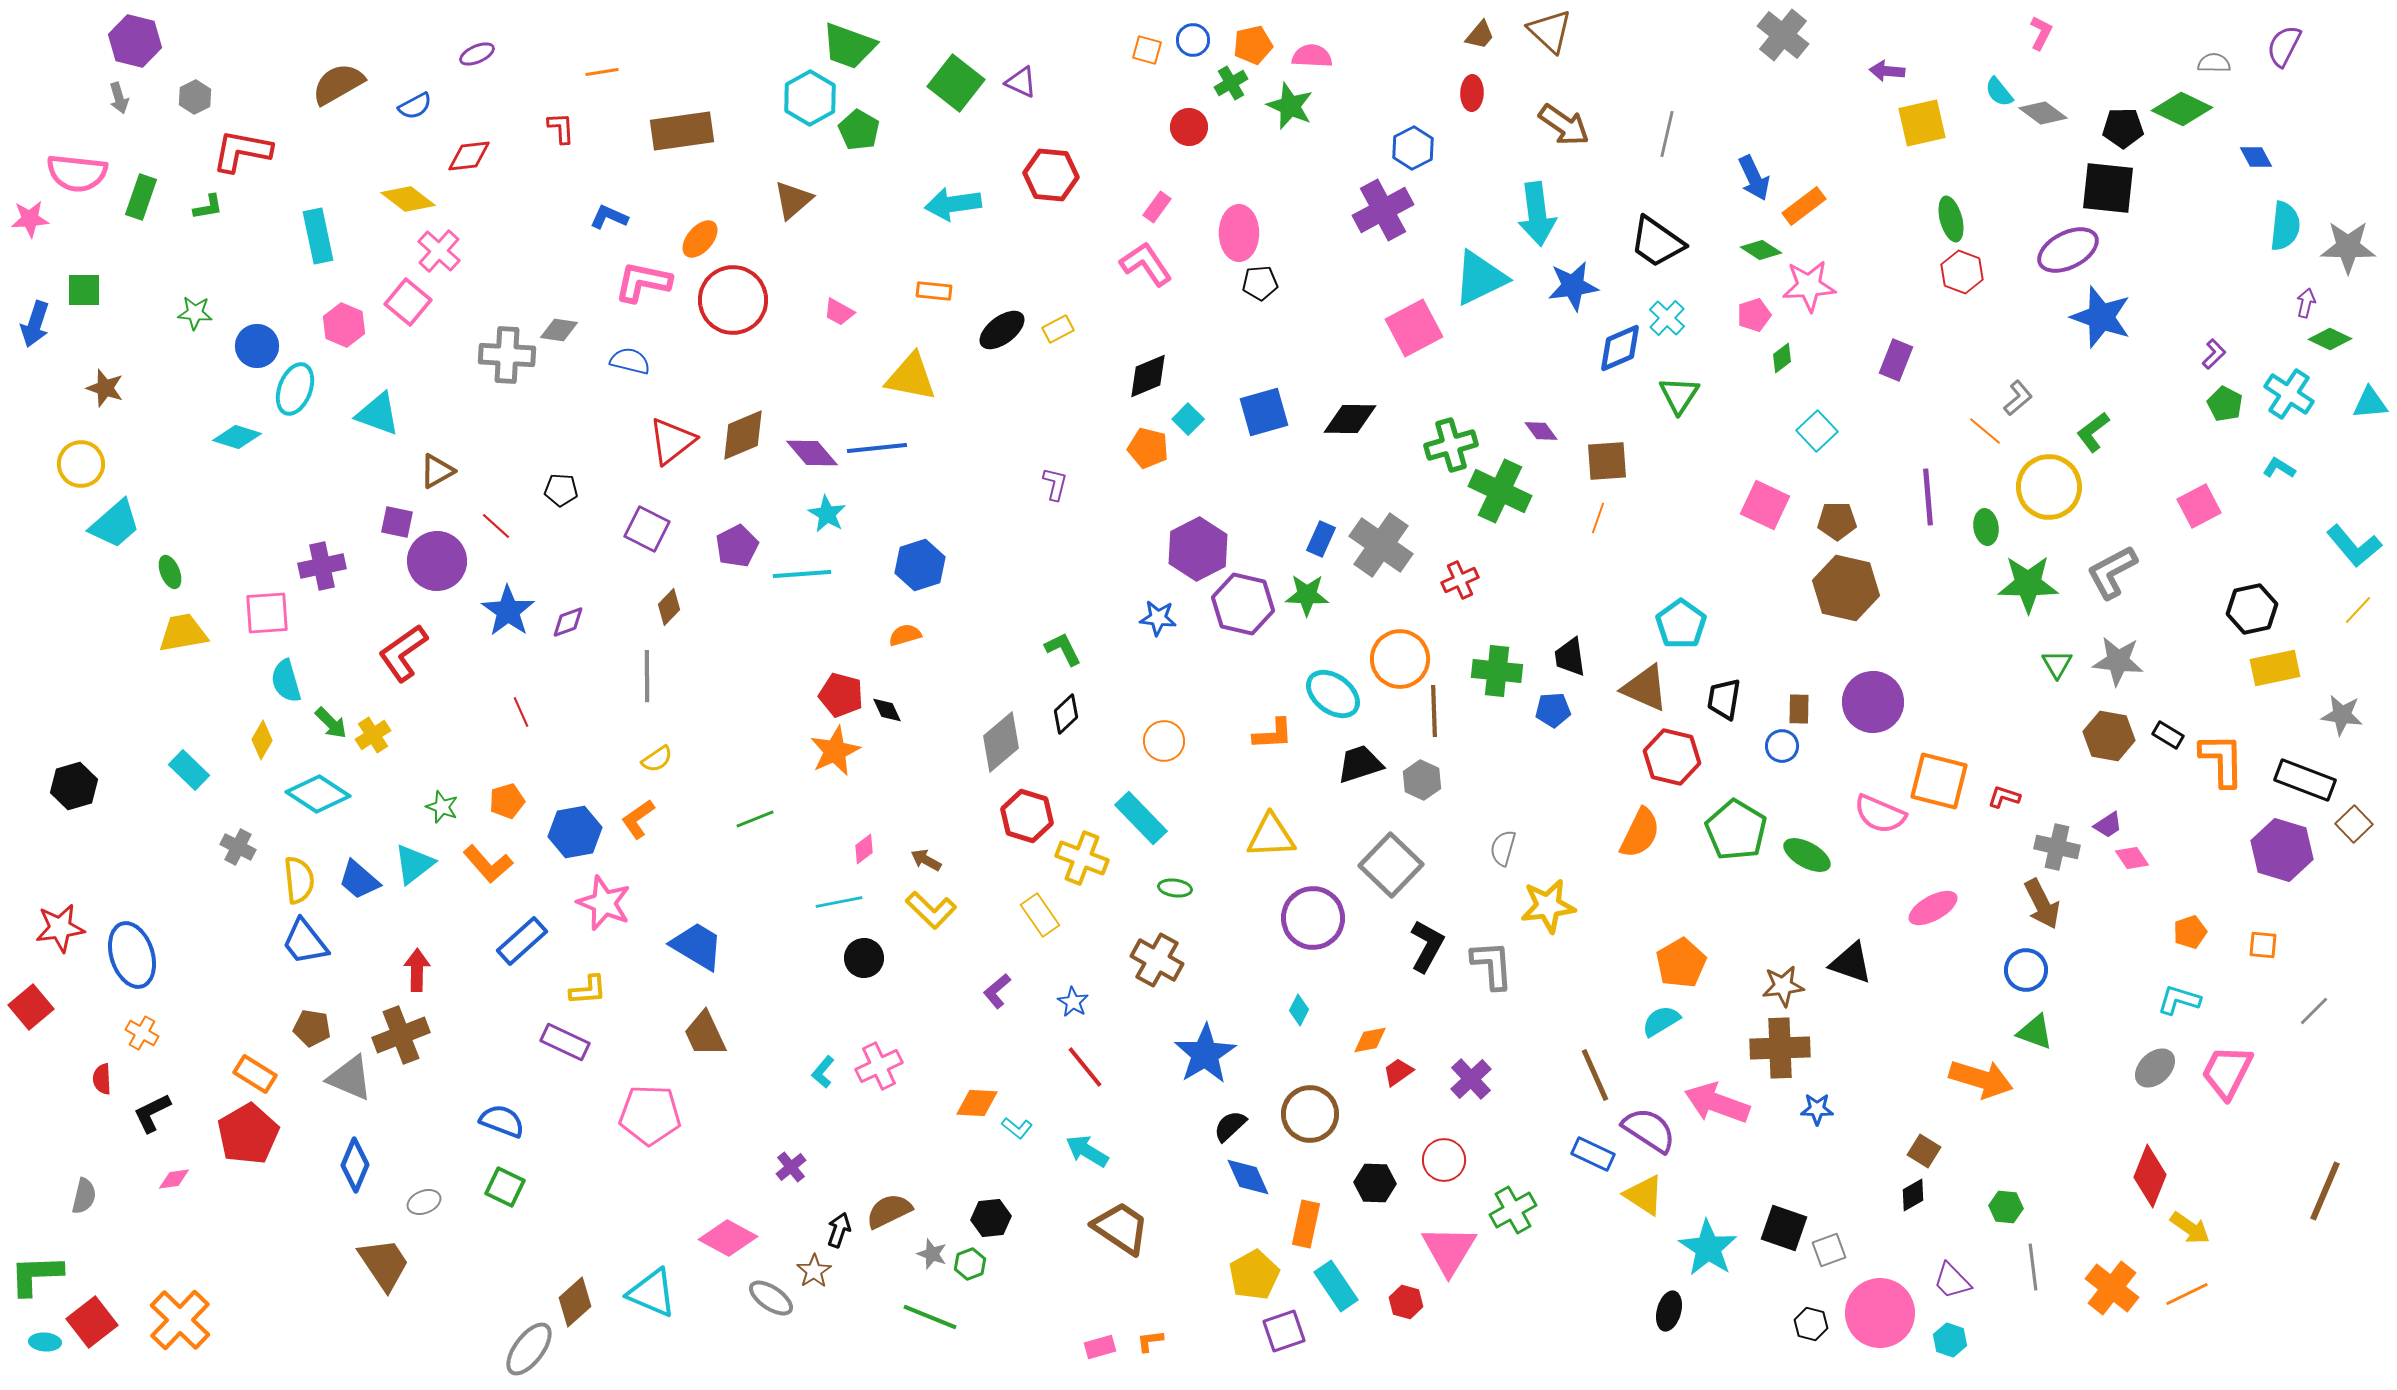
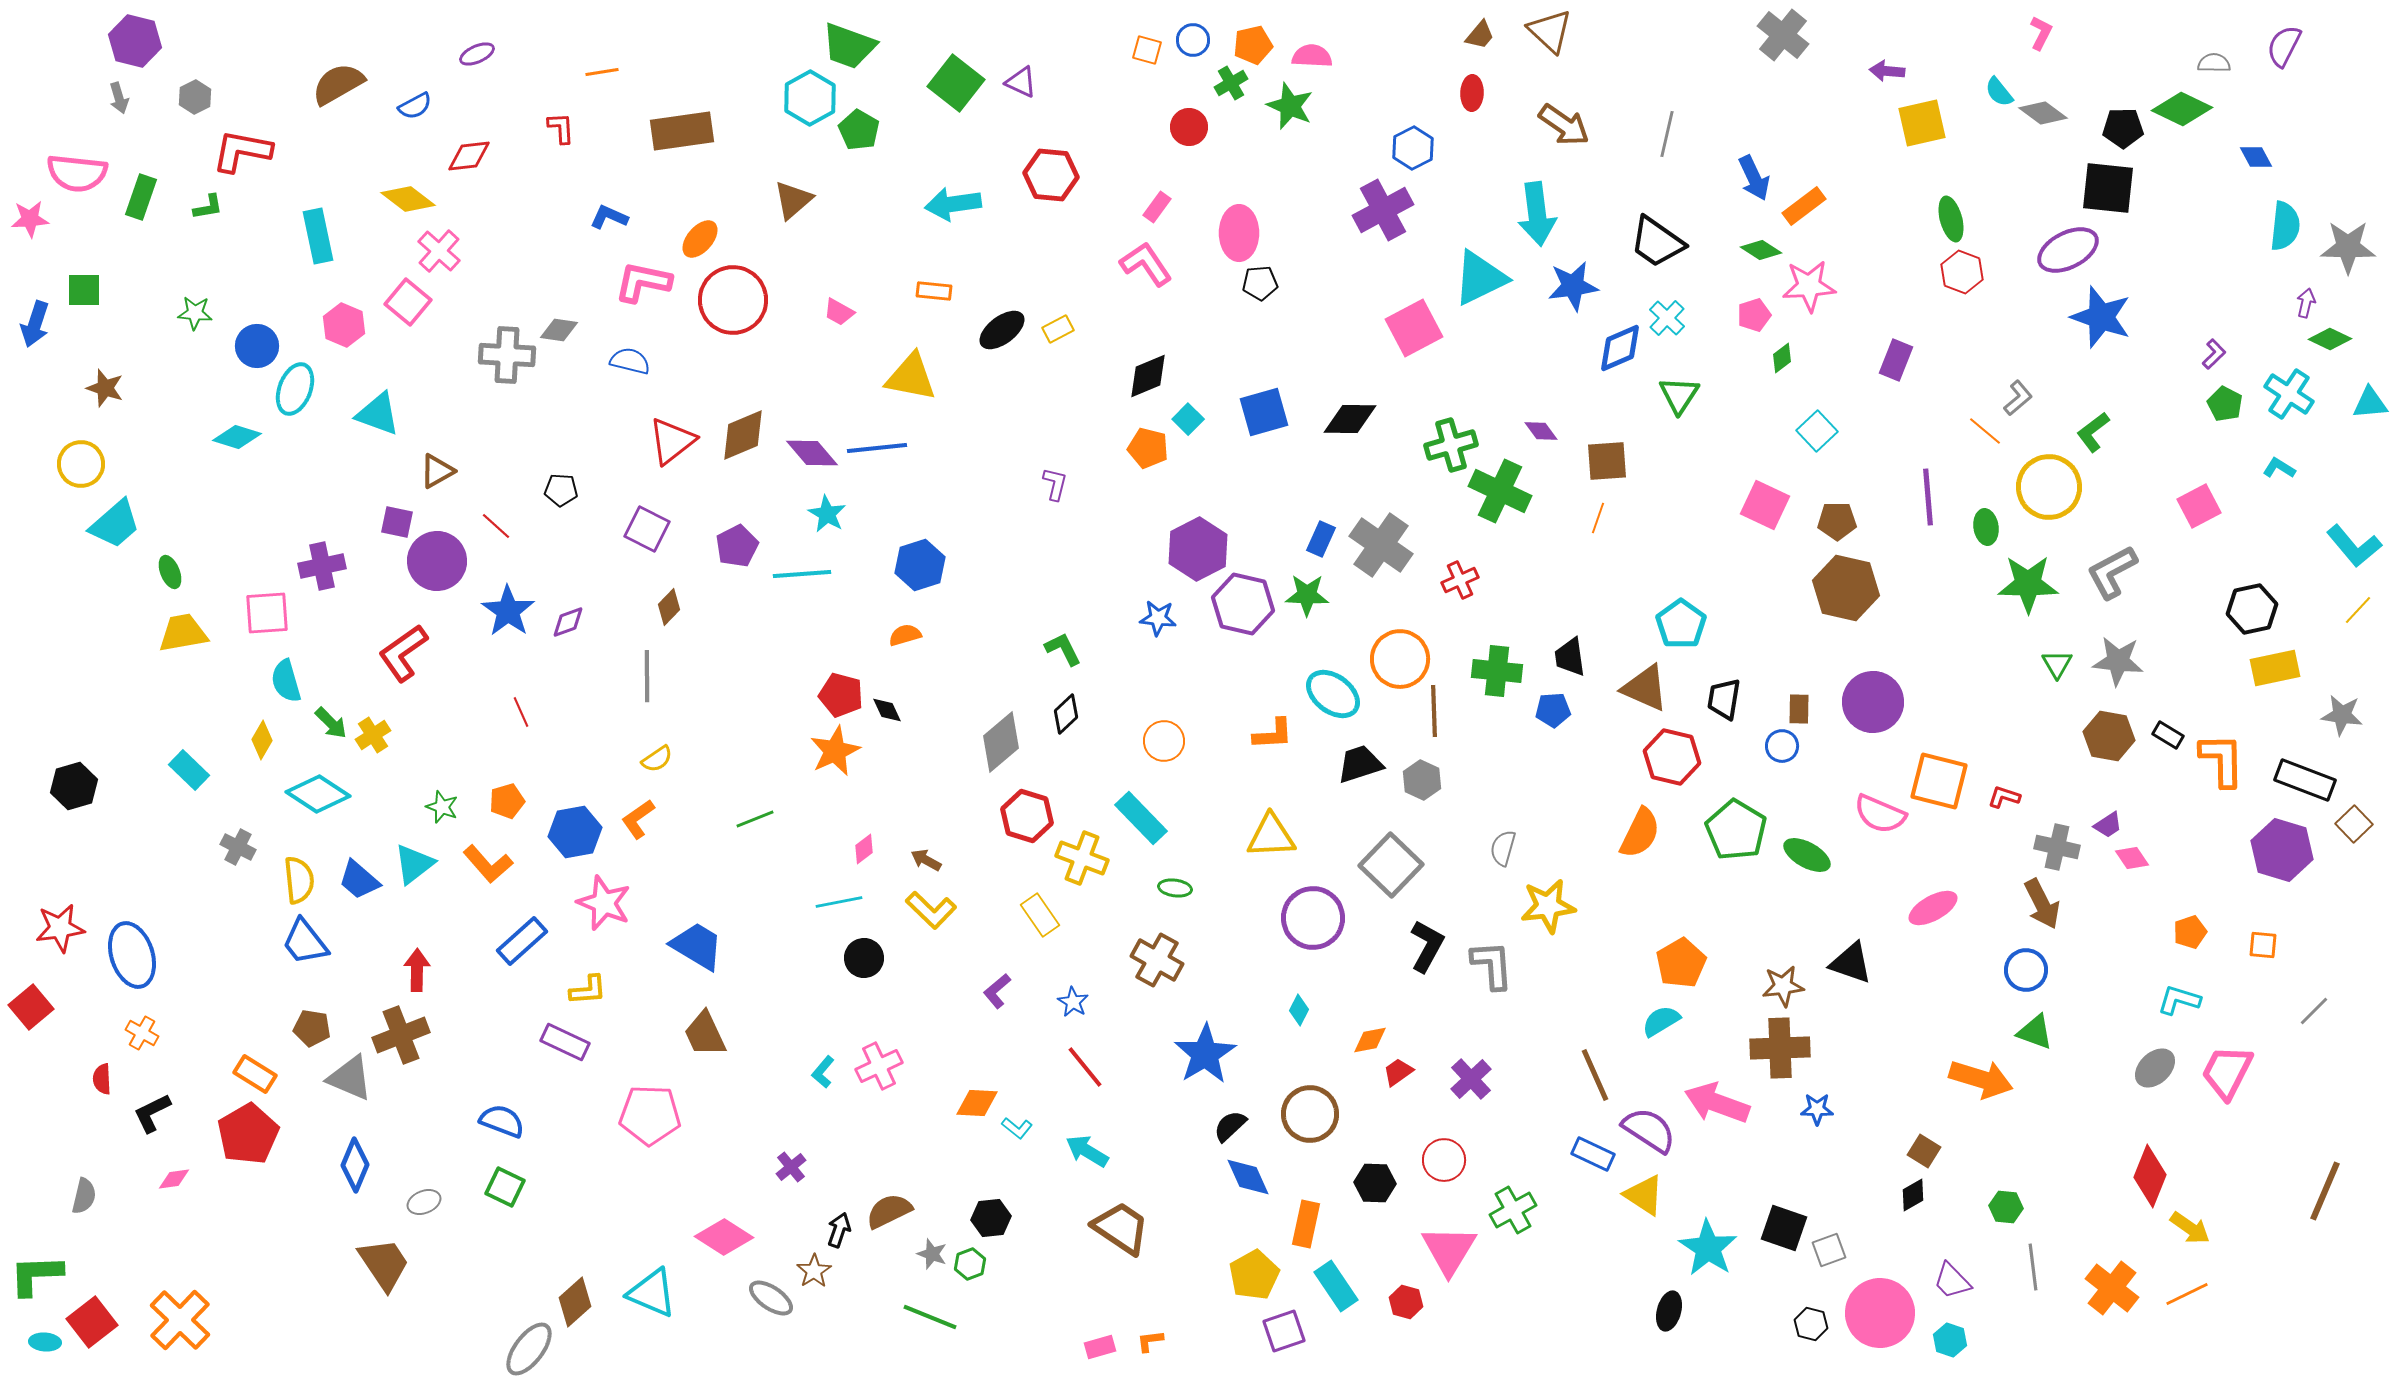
pink diamond at (728, 1238): moved 4 px left, 1 px up; rotated 4 degrees clockwise
